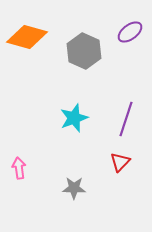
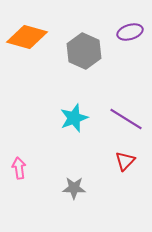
purple ellipse: rotated 20 degrees clockwise
purple line: rotated 76 degrees counterclockwise
red triangle: moved 5 px right, 1 px up
